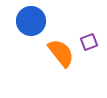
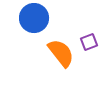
blue circle: moved 3 px right, 3 px up
